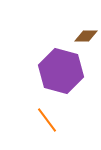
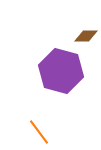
orange line: moved 8 px left, 12 px down
